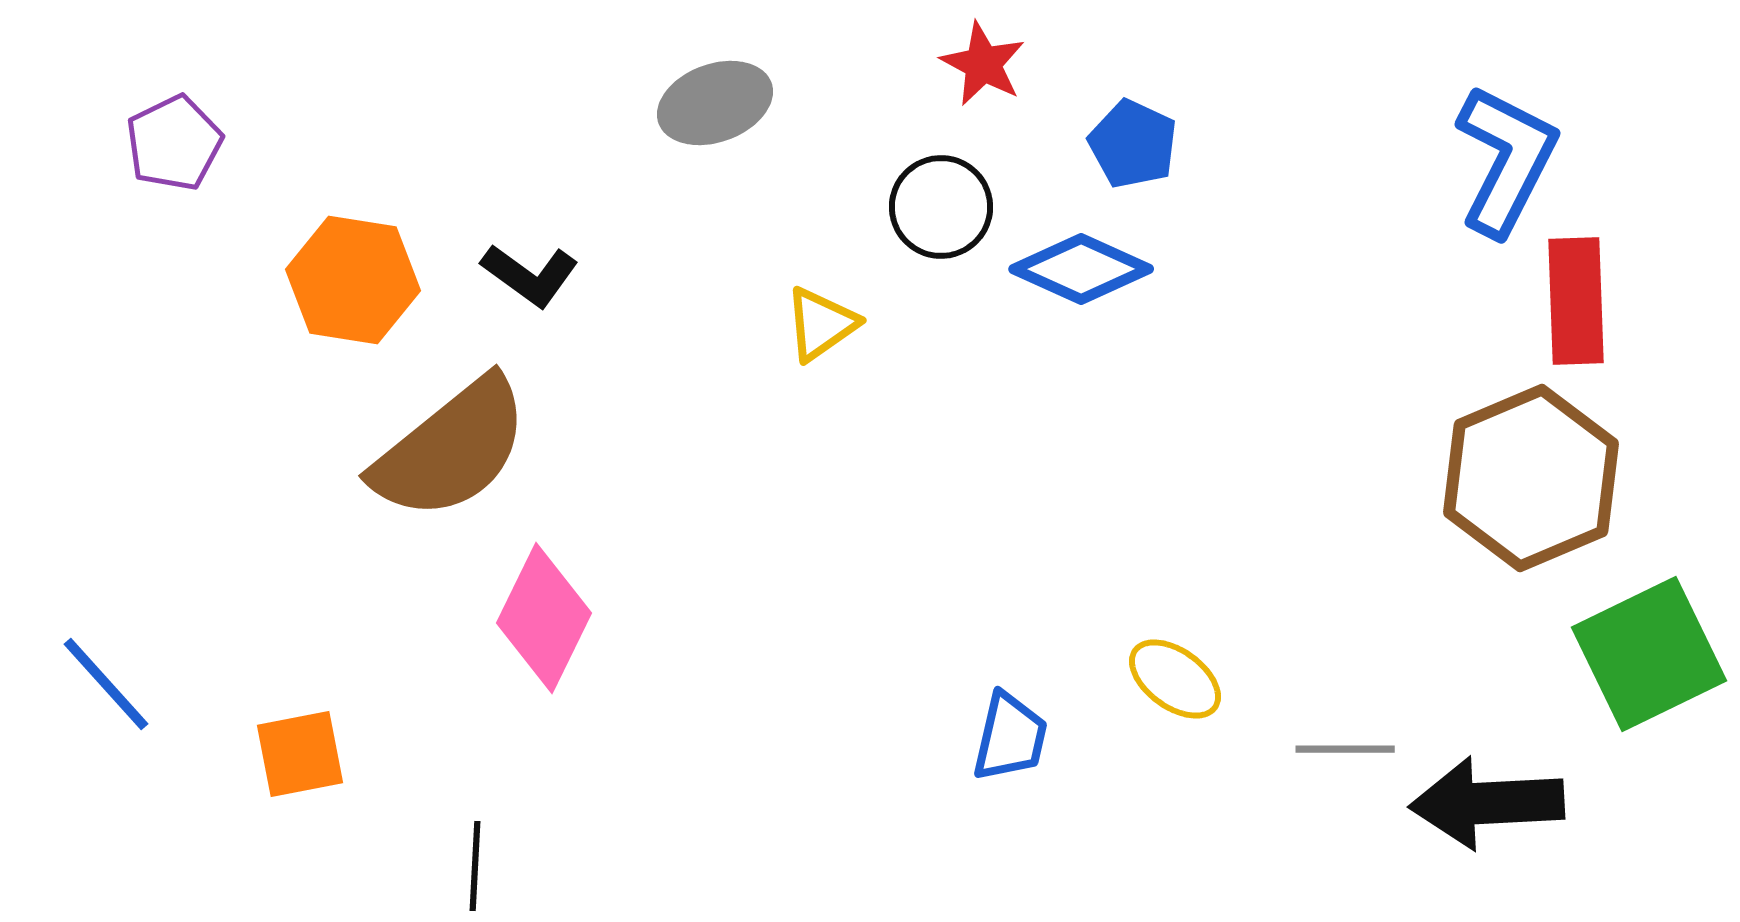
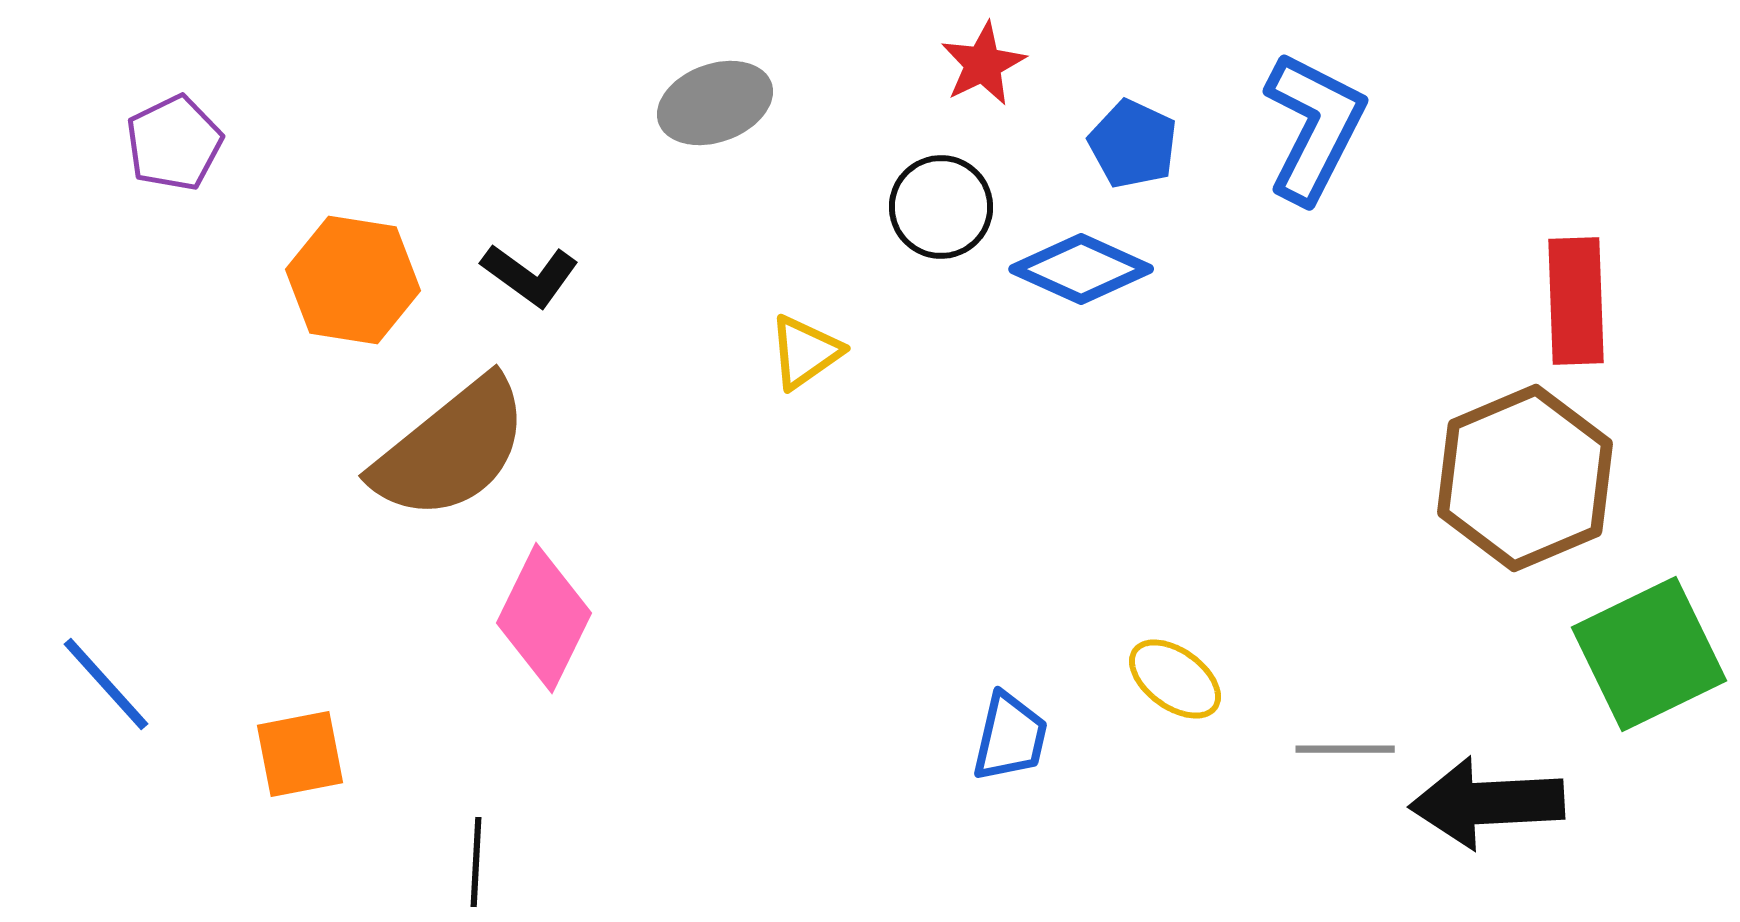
red star: rotated 18 degrees clockwise
blue L-shape: moved 192 px left, 33 px up
yellow triangle: moved 16 px left, 28 px down
brown hexagon: moved 6 px left
black line: moved 1 px right, 4 px up
